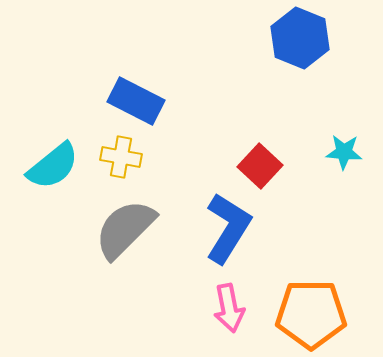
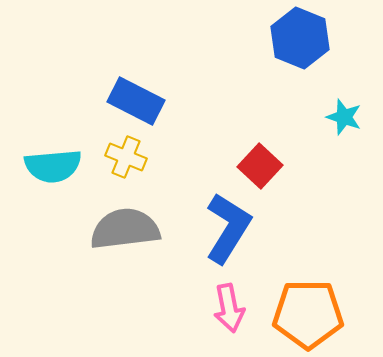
cyan star: moved 35 px up; rotated 15 degrees clockwise
yellow cross: moved 5 px right; rotated 12 degrees clockwise
cyan semicircle: rotated 34 degrees clockwise
gray semicircle: rotated 38 degrees clockwise
orange pentagon: moved 3 px left
